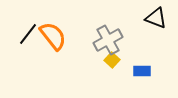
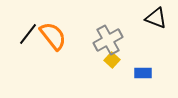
blue rectangle: moved 1 px right, 2 px down
